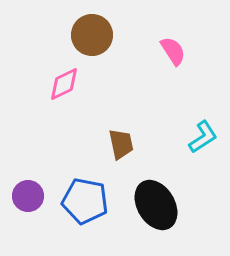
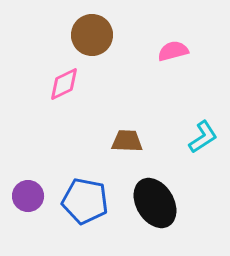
pink semicircle: rotated 72 degrees counterclockwise
brown trapezoid: moved 6 px right, 3 px up; rotated 76 degrees counterclockwise
black ellipse: moved 1 px left, 2 px up
